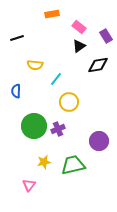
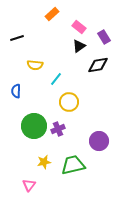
orange rectangle: rotated 32 degrees counterclockwise
purple rectangle: moved 2 px left, 1 px down
